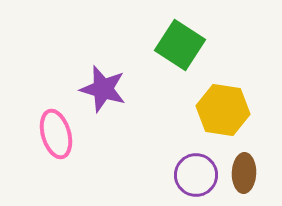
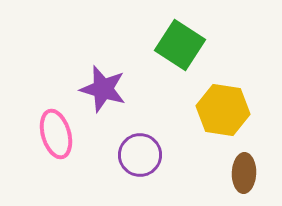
purple circle: moved 56 px left, 20 px up
